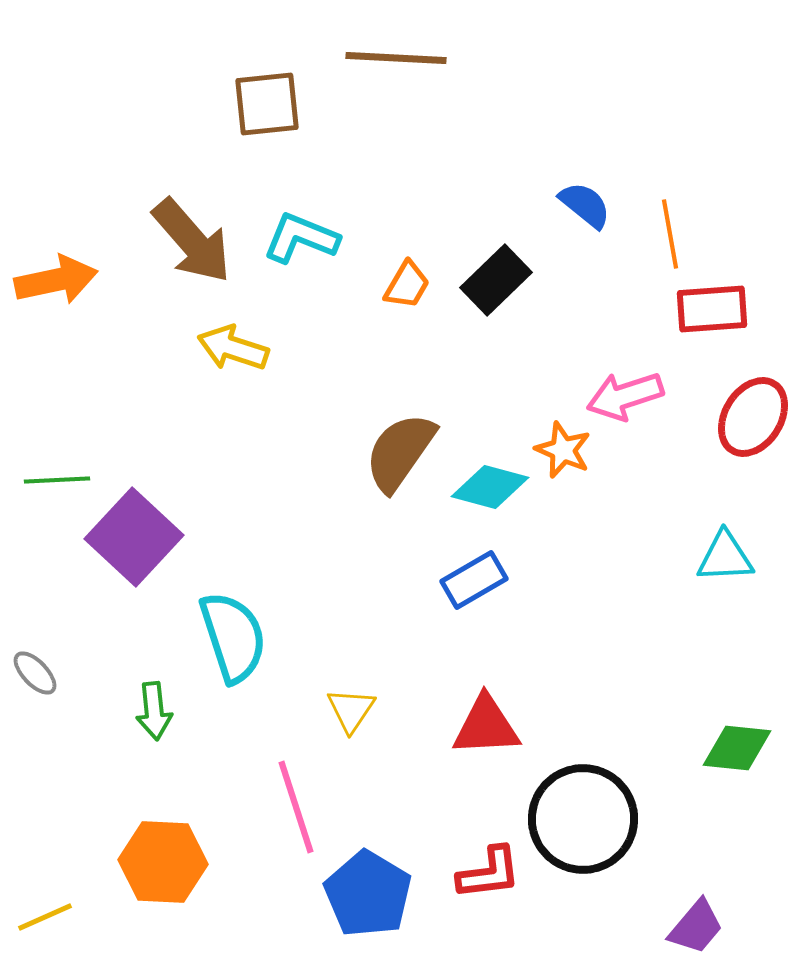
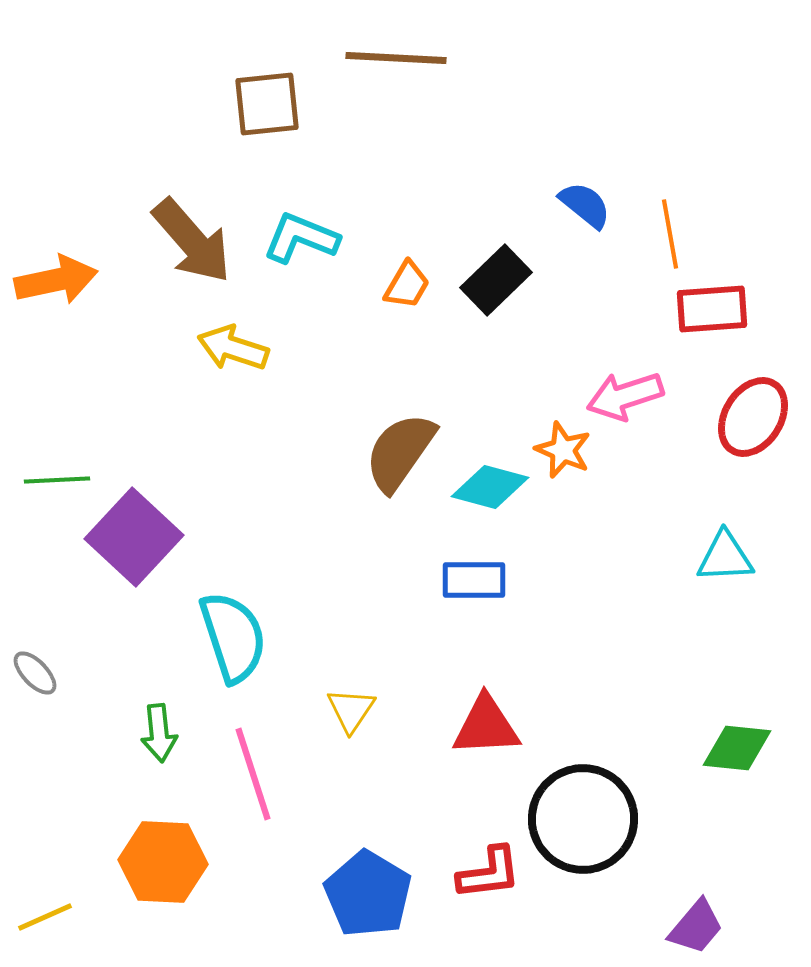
blue rectangle: rotated 30 degrees clockwise
green arrow: moved 5 px right, 22 px down
pink line: moved 43 px left, 33 px up
